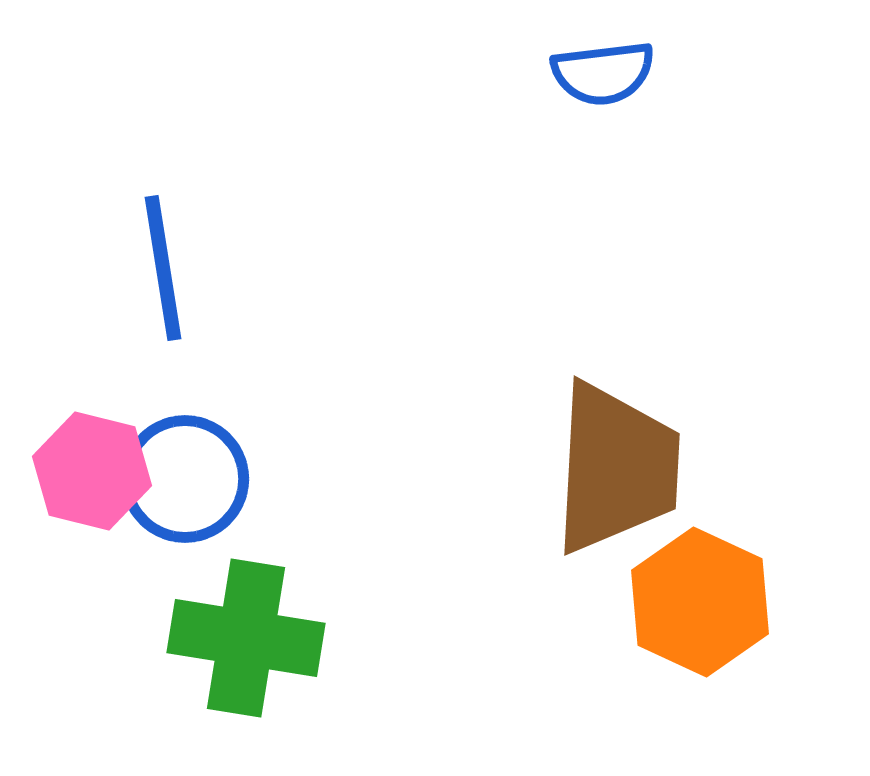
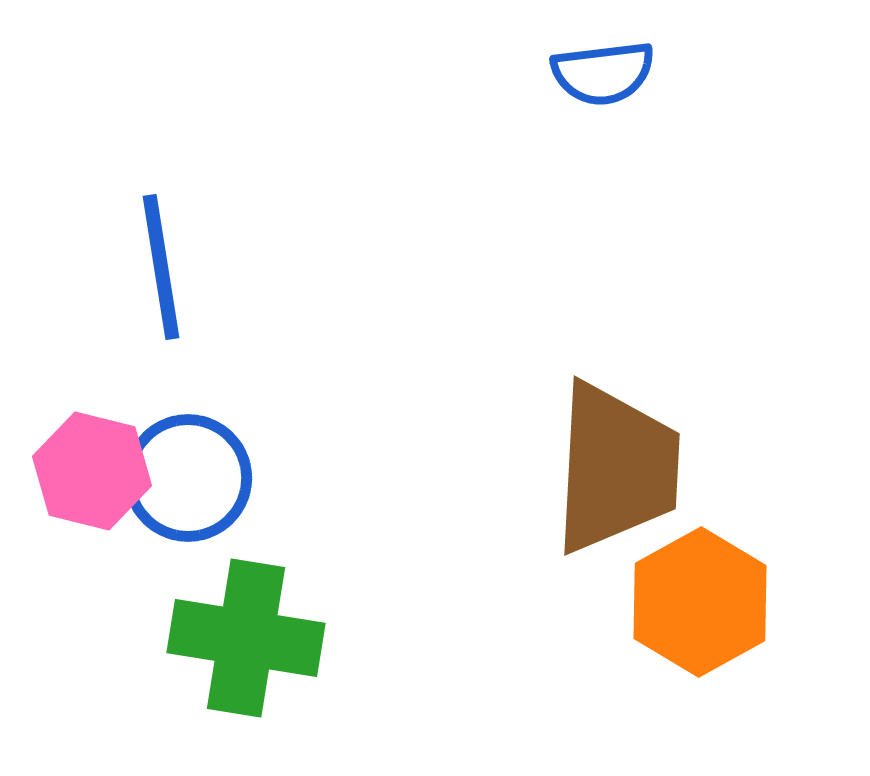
blue line: moved 2 px left, 1 px up
blue circle: moved 3 px right, 1 px up
orange hexagon: rotated 6 degrees clockwise
